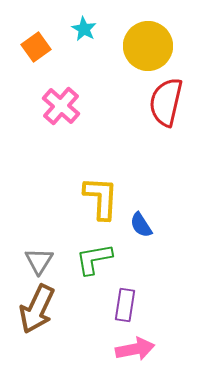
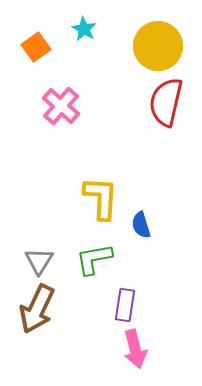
yellow circle: moved 10 px right
blue semicircle: rotated 16 degrees clockwise
pink arrow: rotated 87 degrees clockwise
